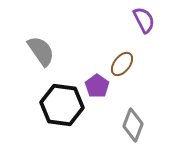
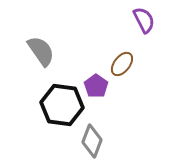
purple pentagon: moved 1 px left
gray diamond: moved 41 px left, 16 px down
